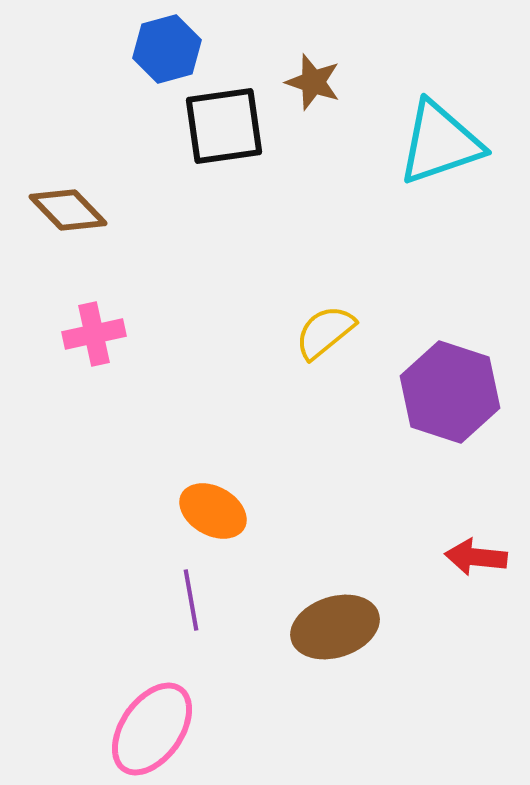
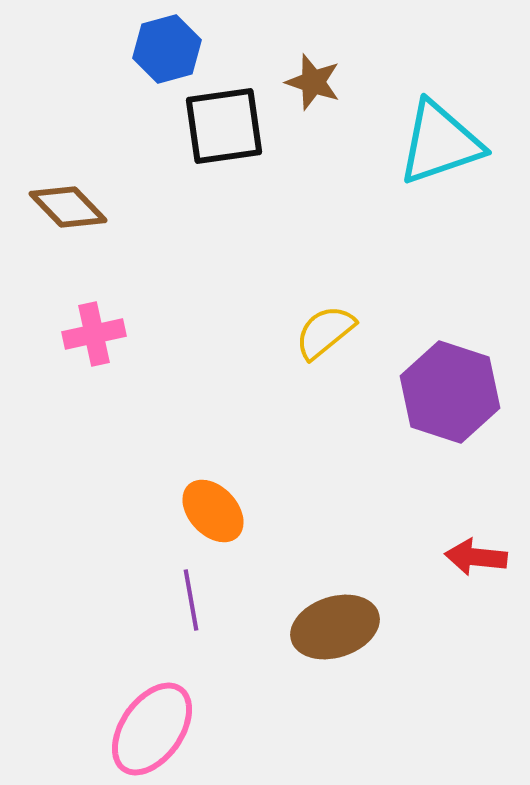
brown diamond: moved 3 px up
orange ellipse: rotated 18 degrees clockwise
